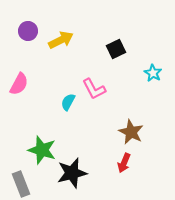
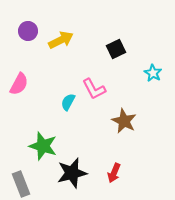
brown star: moved 7 px left, 11 px up
green star: moved 1 px right, 4 px up
red arrow: moved 10 px left, 10 px down
